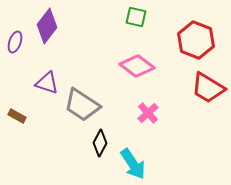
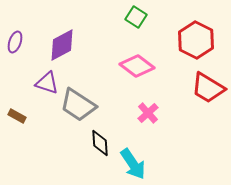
green square: rotated 20 degrees clockwise
purple diamond: moved 15 px right, 19 px down; rotated 24 degrees clockwise
red hexagon: rotated 6 degrees clockwise
gray trapezoid: moved 4 px left
black diamond: rotated 32 degrees counterclockwise
